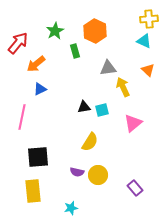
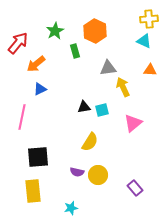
orange triangle: moved 2 px right; rotated 40 degrees counterclockwise
